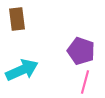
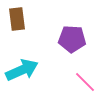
purple pentagon: moved 9 px left, 12 px up; rotated 16 degrees counterclockwise
pink line: rotated 60 degrees counterclockwise
